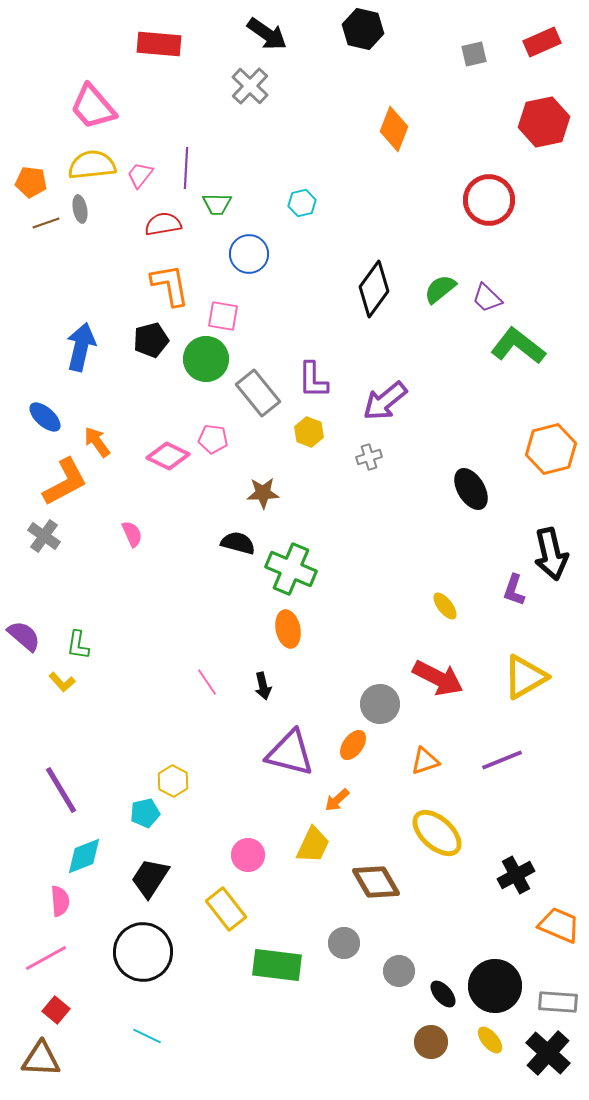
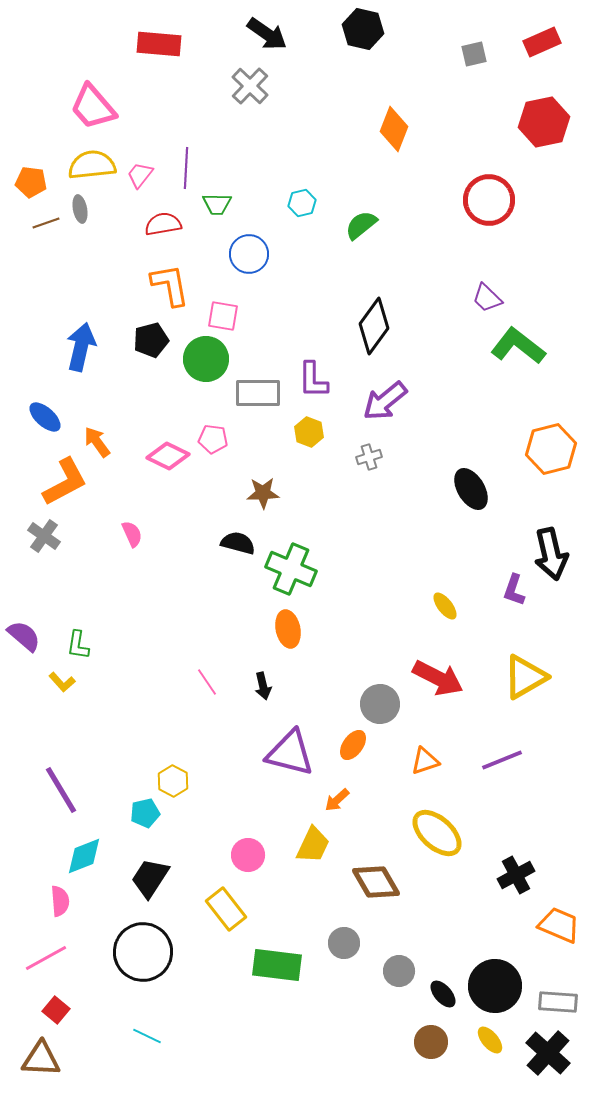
black diamond at (374, 289): moved 37 px down
green semicircle at (440, 289): moved 79 px left, 64 px up
gray rectangle at (258, 393): rotated 51 degrees counterclockwise
